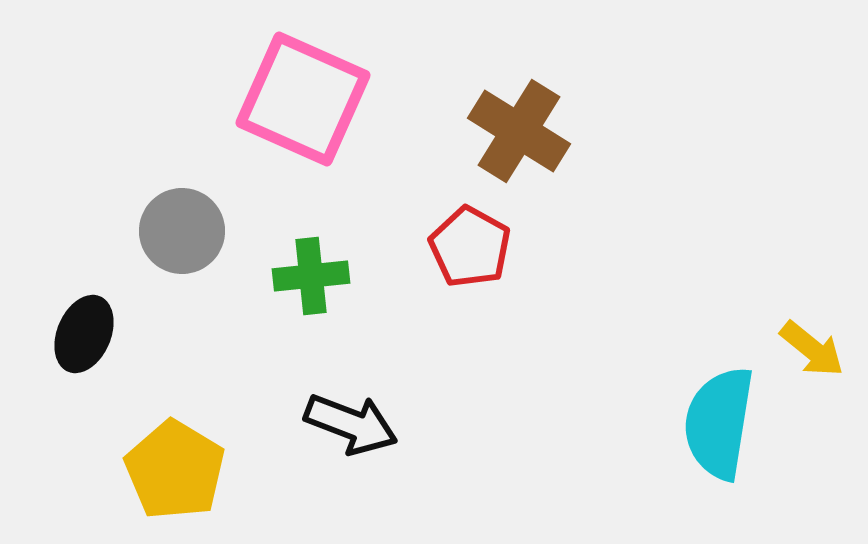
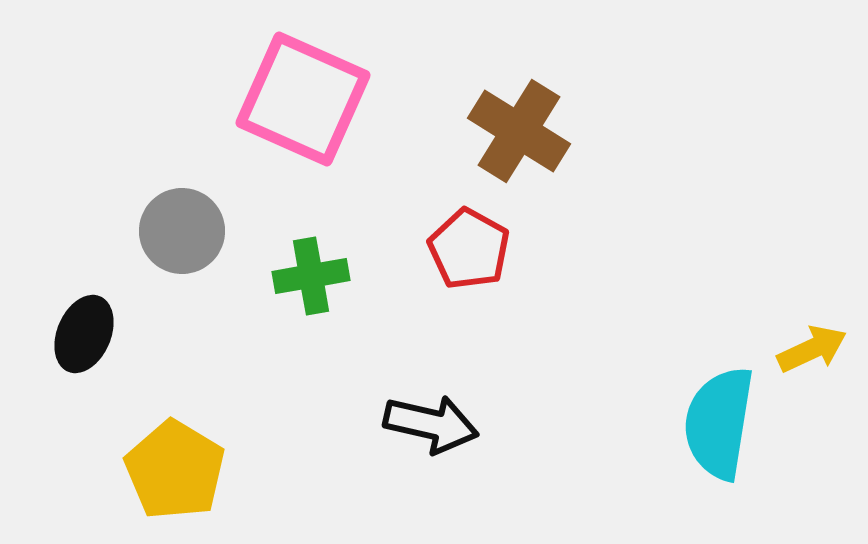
red pentagon: moved 1 px left, 2 px down
green cross: rotated 4 degrees counterclockwise
yellow arrow: rotated 64 degrees counterclockwise
black arrow: moved 80 px right; rotated 8 degrees counterclockwise
